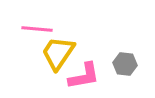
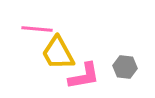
yellow trapezoid: rotated 63 degrees counterclockwise
gray hexagon: moved 3 px down
